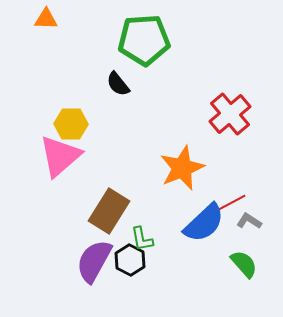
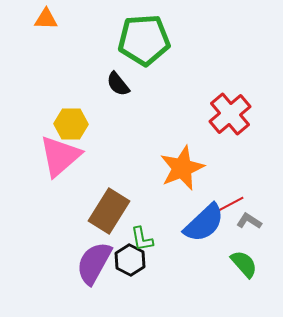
red line: moved 2 px left, 2 px down
purple semicircle: moved 2 px down
